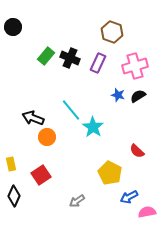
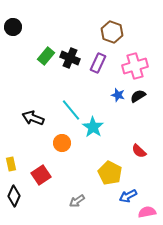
orange circle: moved 15 px right, 6 px down
red semicircle: moved 2 px right
blue arrow: moved 1 px left, 1 px up
